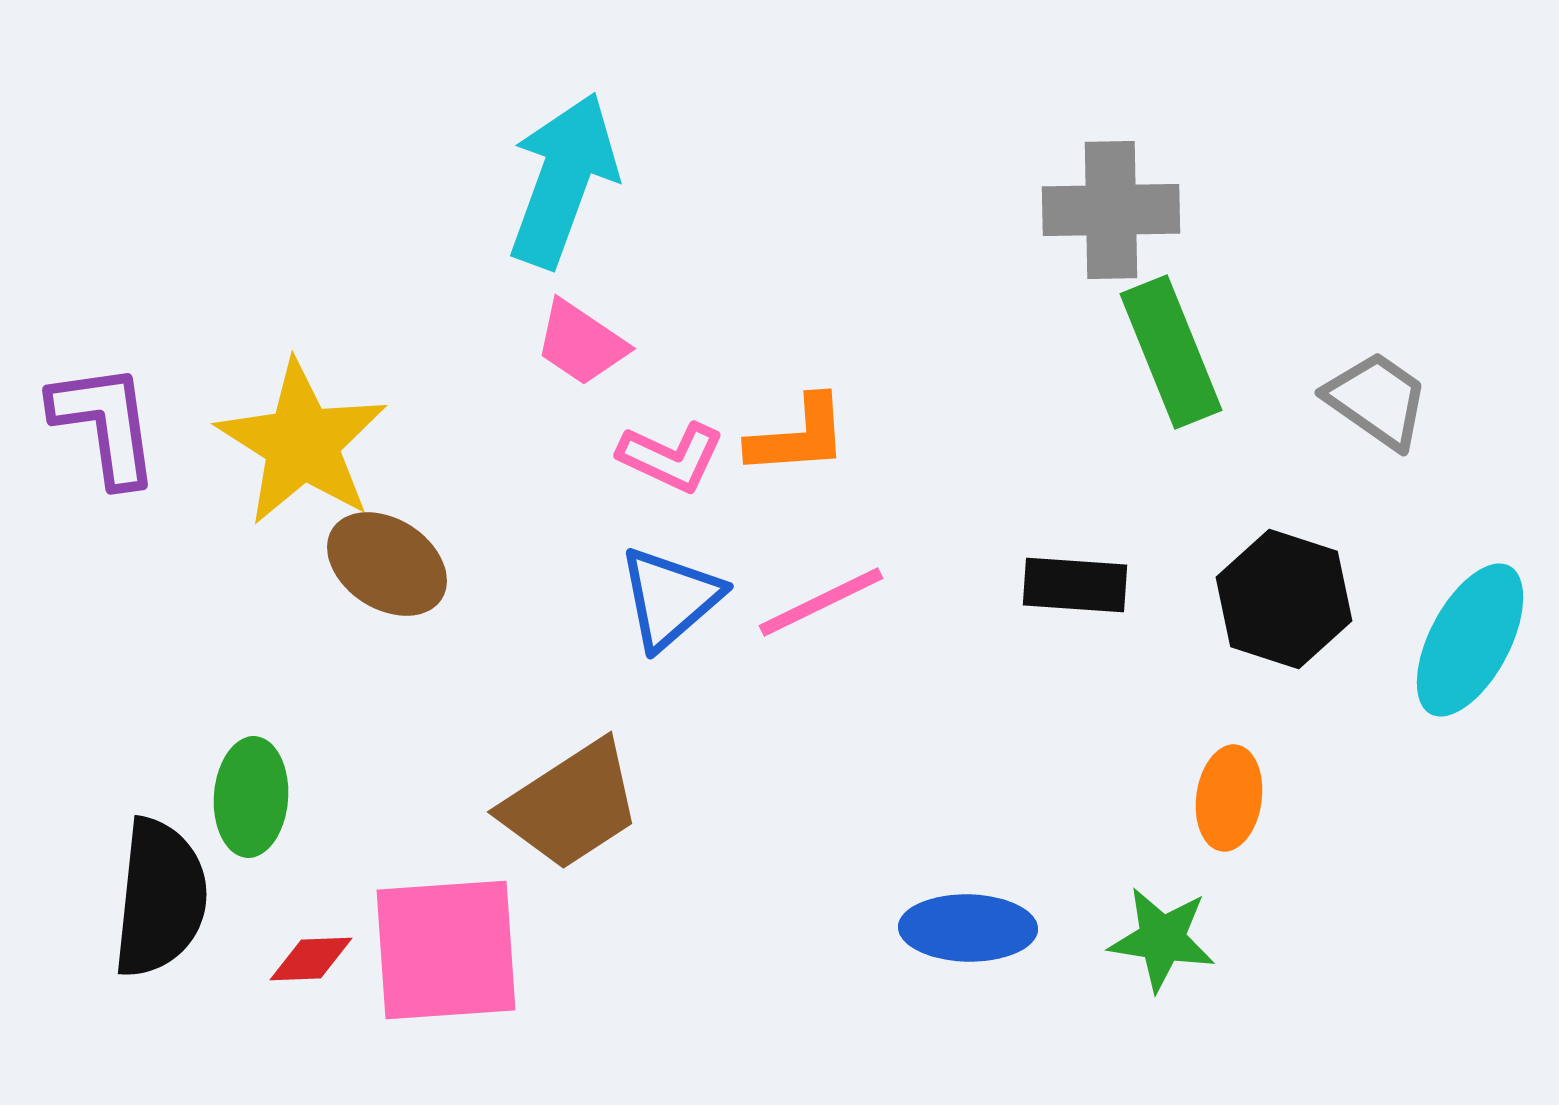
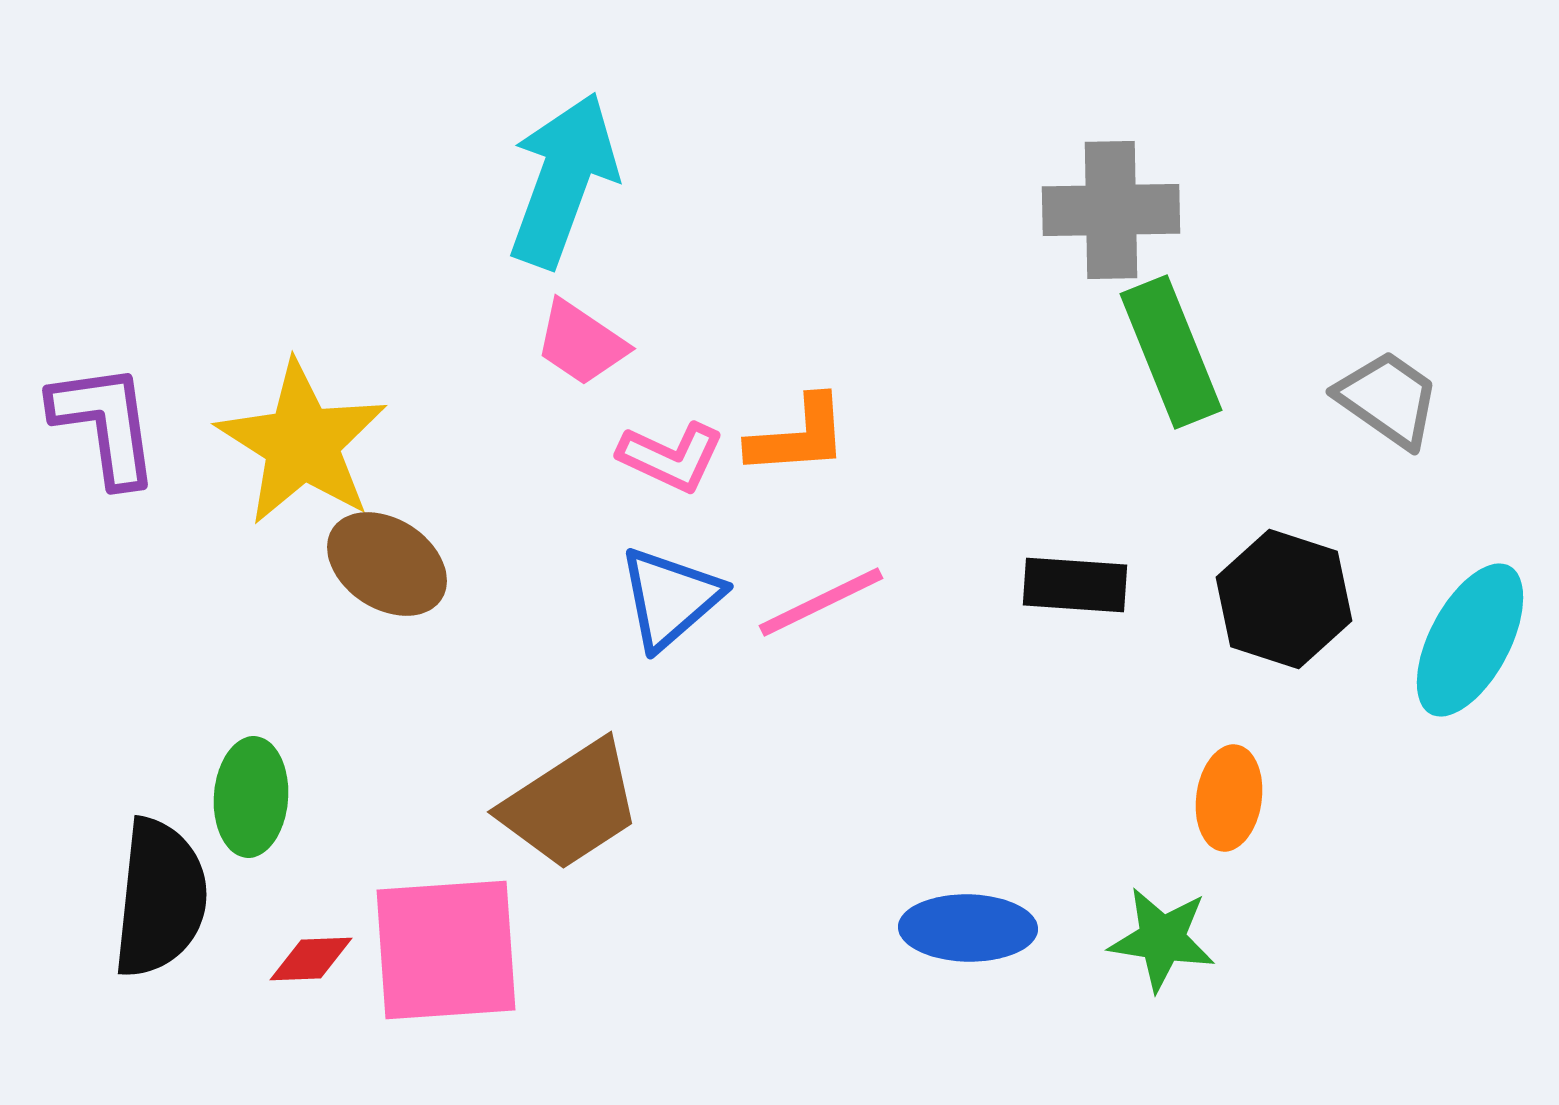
gray trapezoid: moved 11 px right, 1 px up
